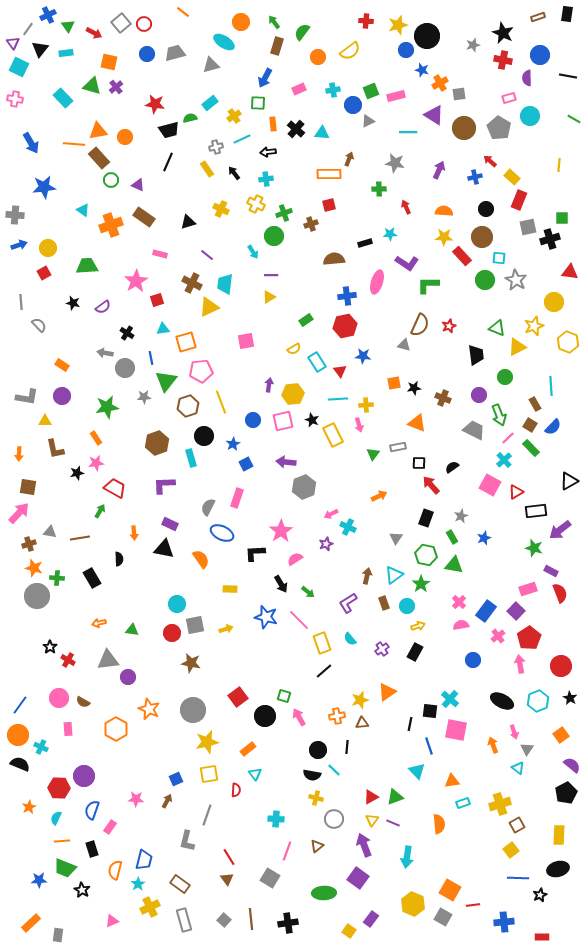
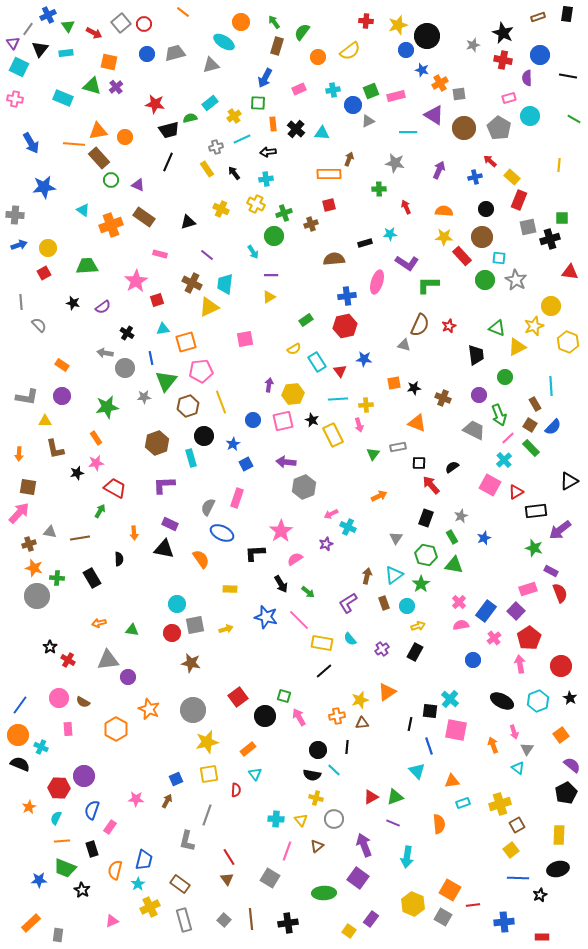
cyan rectangle at (63, 98): rotated 24 degrees counterclockwise
yellow circle at (554, 302): moved 3 px left, 4 px down
pink square at (246, 341): moved 1 px left, 2 px up
blue star at (363, 356): moved 1 px right, 3 px down
pink cross at (498, 636): moved 4 px left, 2 px down
yellow rectangle at (322, 643): rotated 60 degrees counterclockwise
yellow triangle at (372, 820): moved 71 px left; rotated 16 degrees counterclockwise
